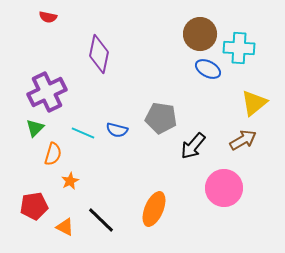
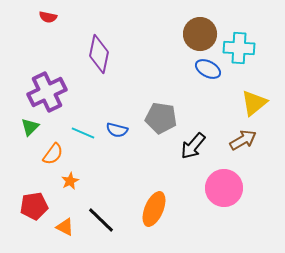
green triangle: moved 5 px left, 1 px up
orange semicircle: rotated 20 degrees clockwise
